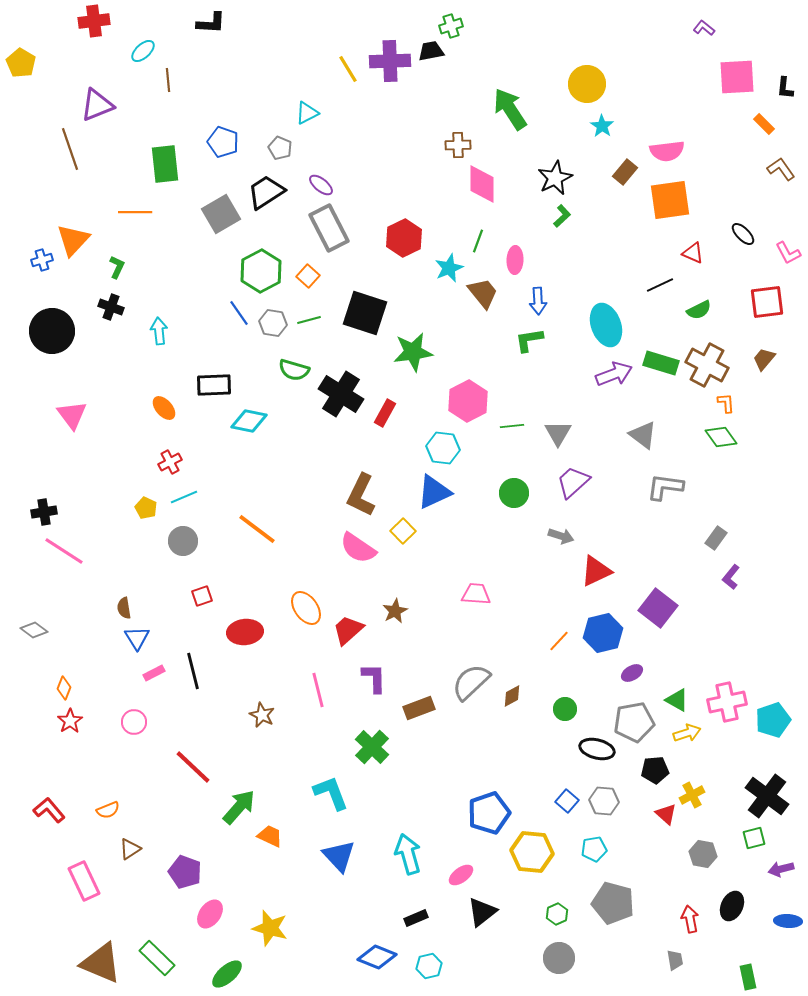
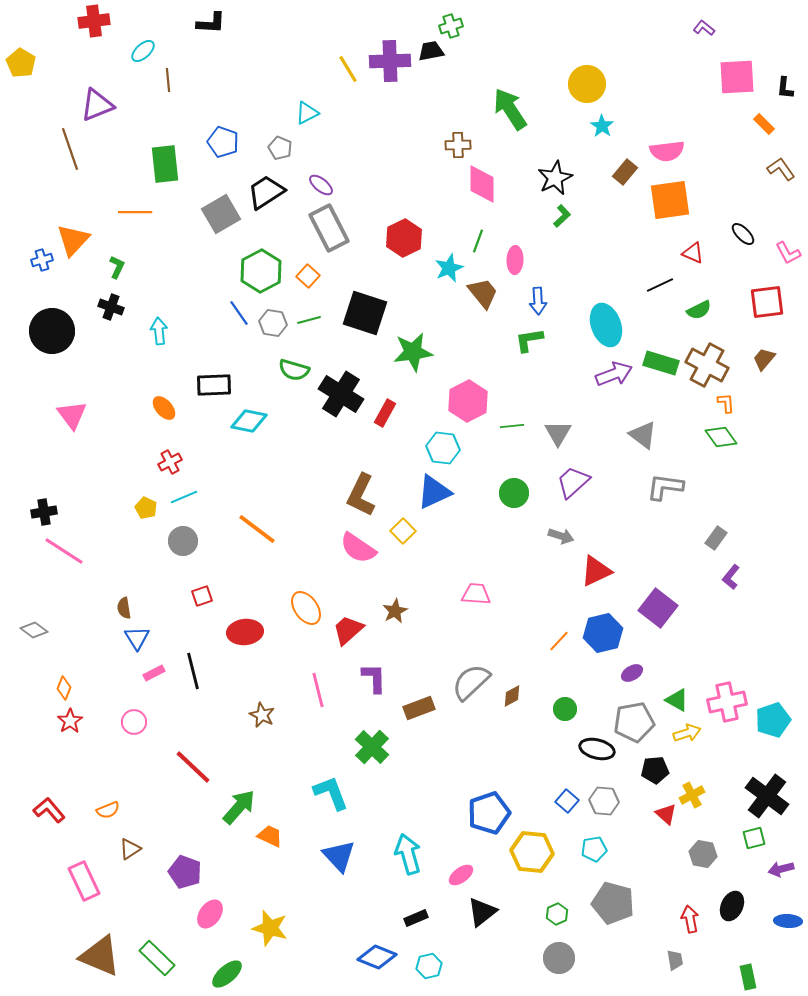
brown triangle at (101, 963): moved 1 px left, 7 px up
